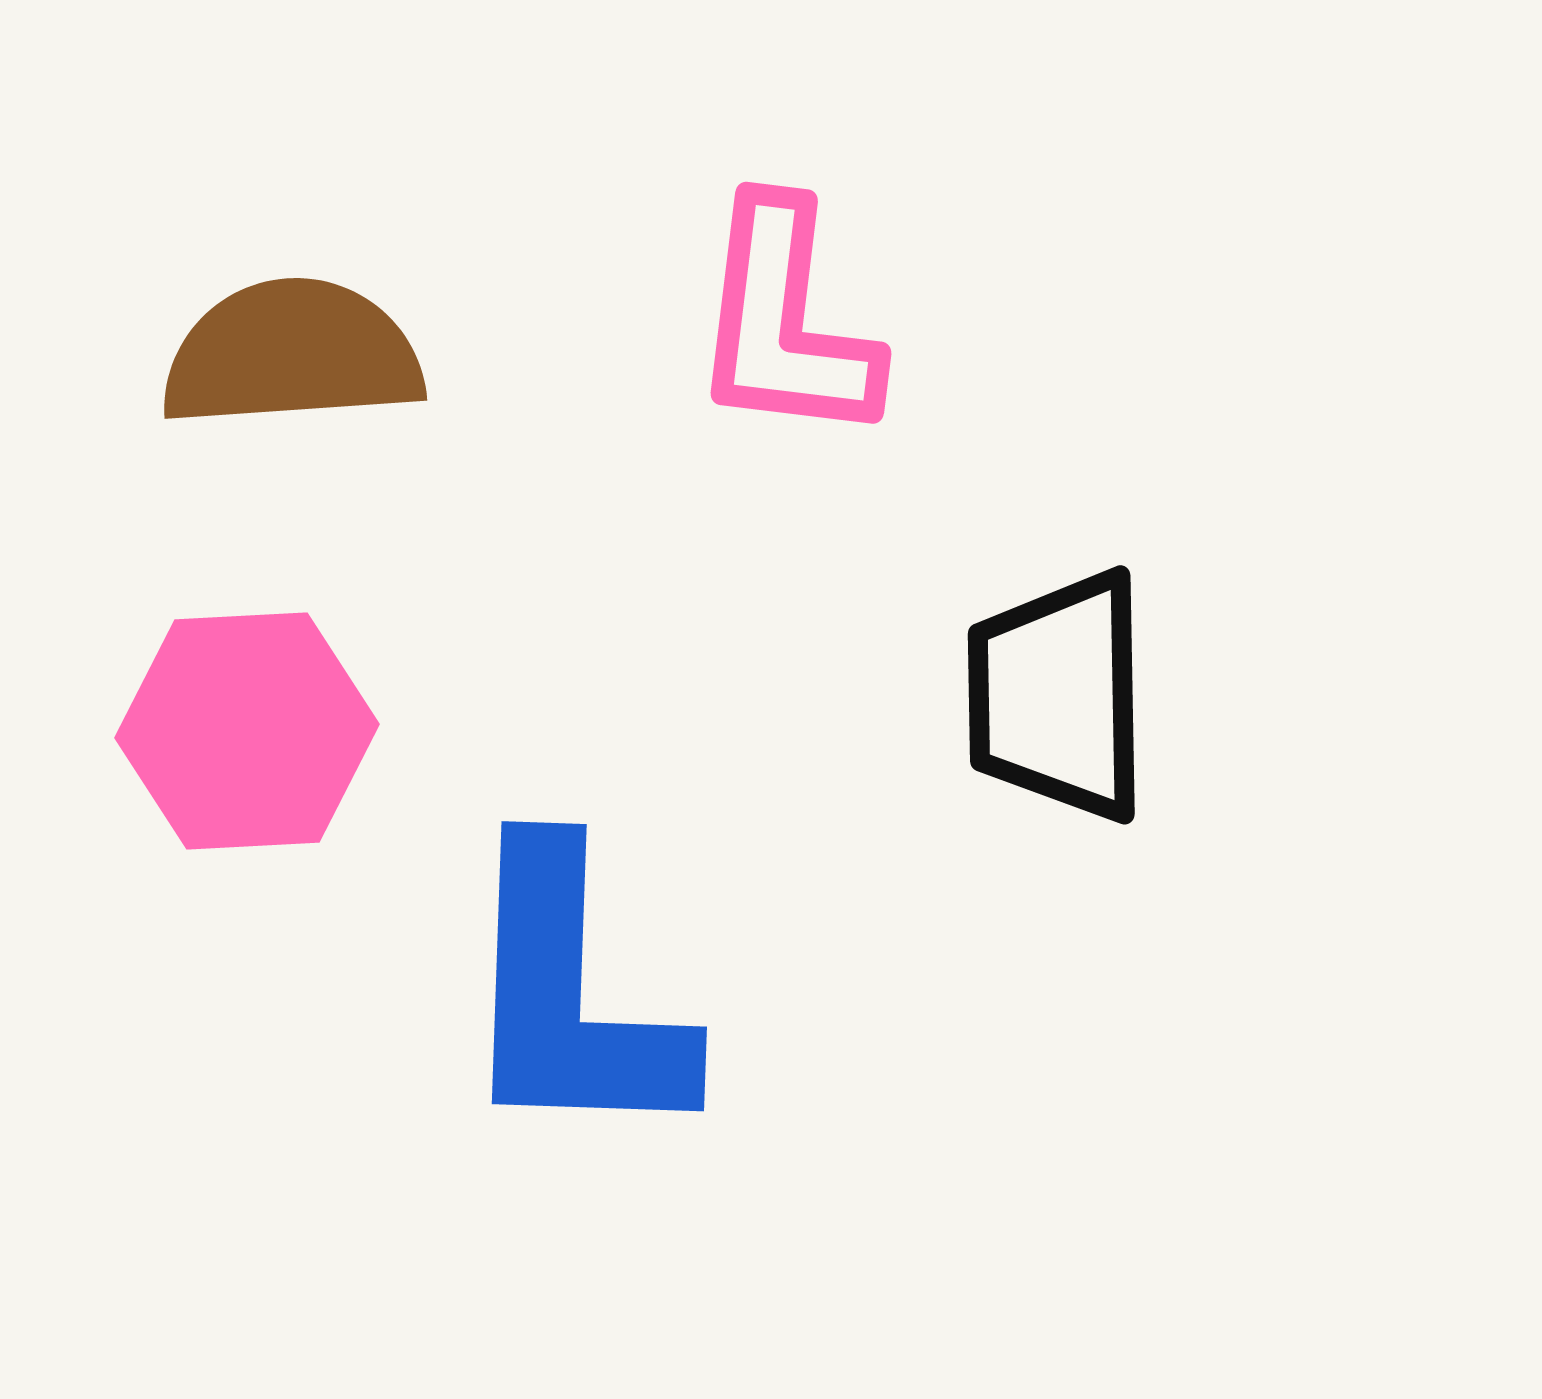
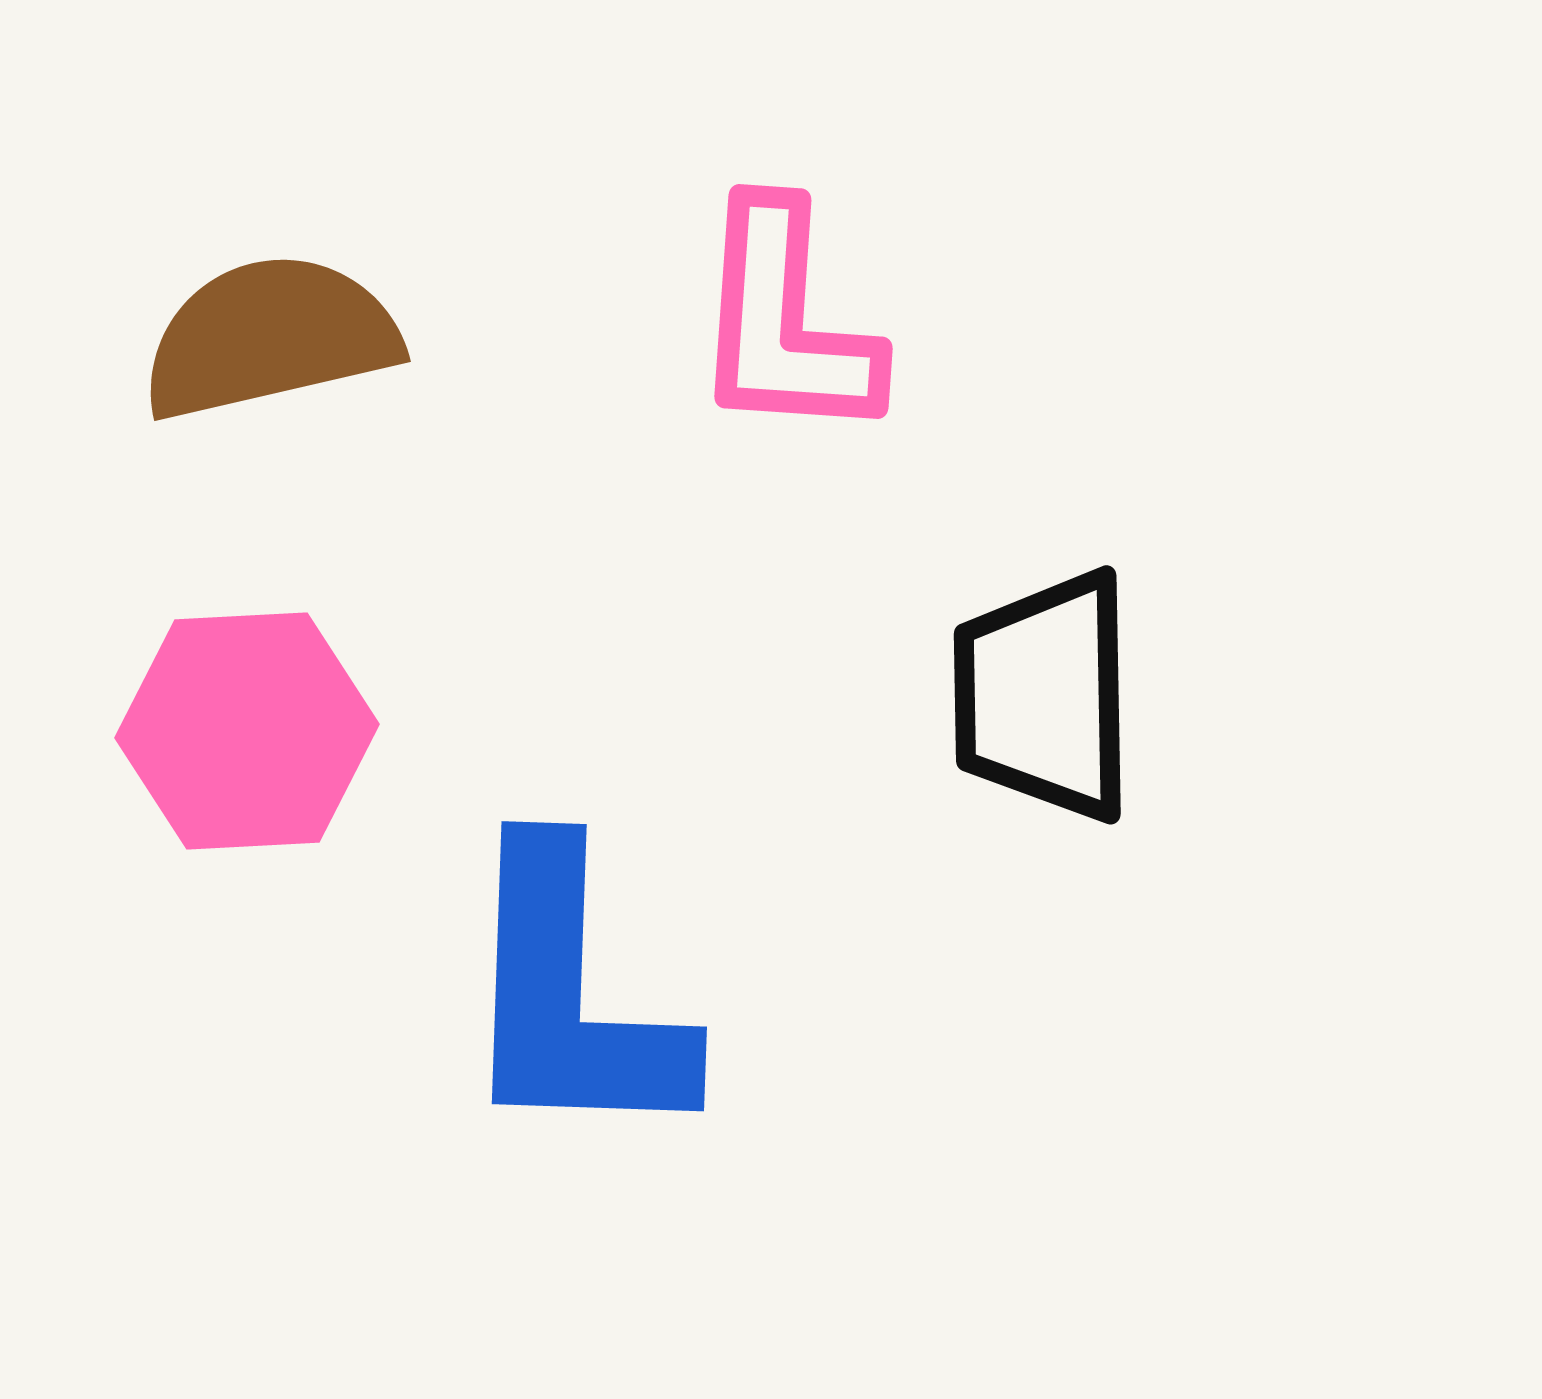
pink L-shape: rotated 3 degrees counterclockwise
brown semicircle: moved 22 px left, 17 px up; rotated 9 degrees counterclockwise
black trapezoid: moved 14 px left
